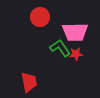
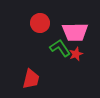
red circle: moved 6 px down
red star: rotated 16 degrees counterclockwise
red trapezoid: moved 2 px right, 3 px up; rotated 25 degrees clockwise
